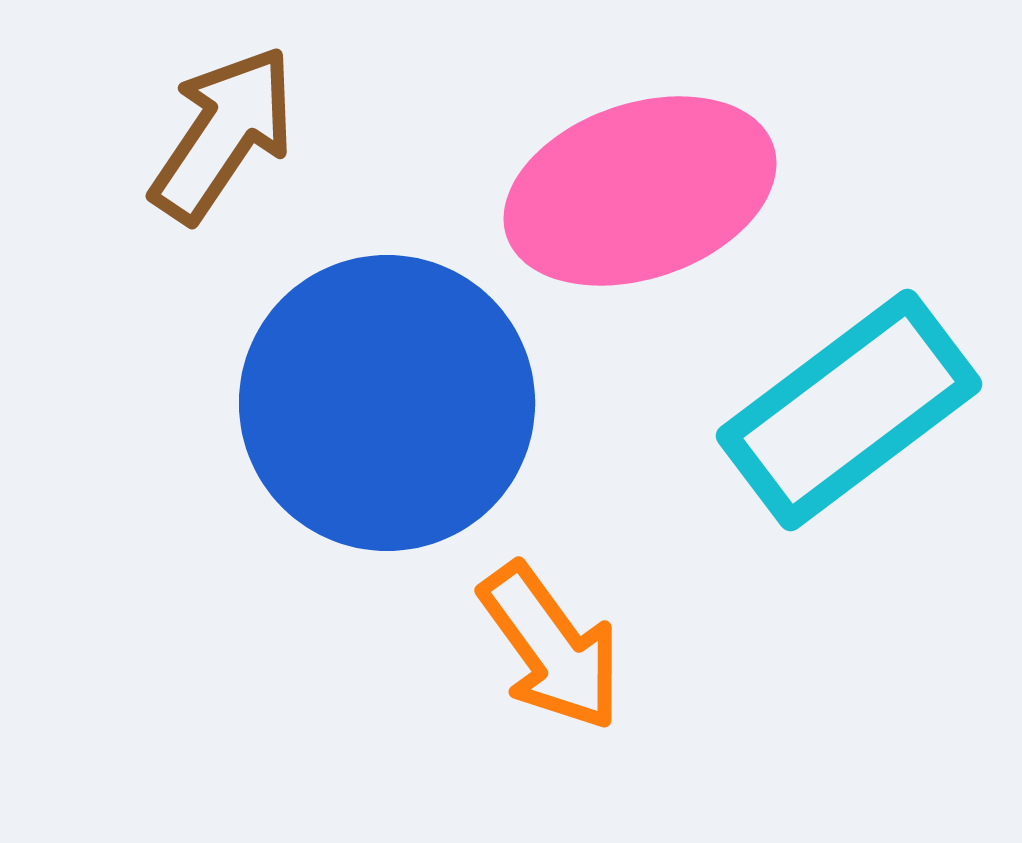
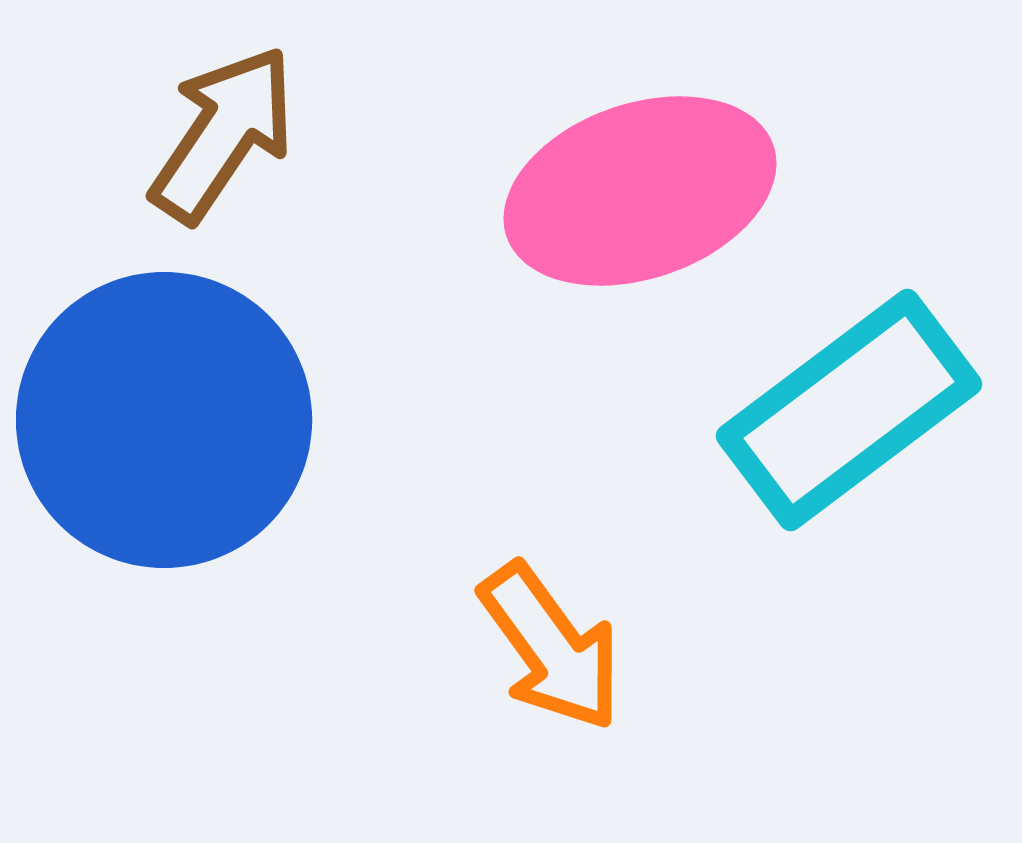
blue circle: moved 223 px left, 17 px down
